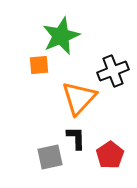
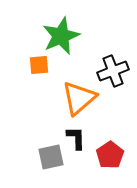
orange triangle: rotated 6 degrees clockwise
gray square: moved 1 px right
